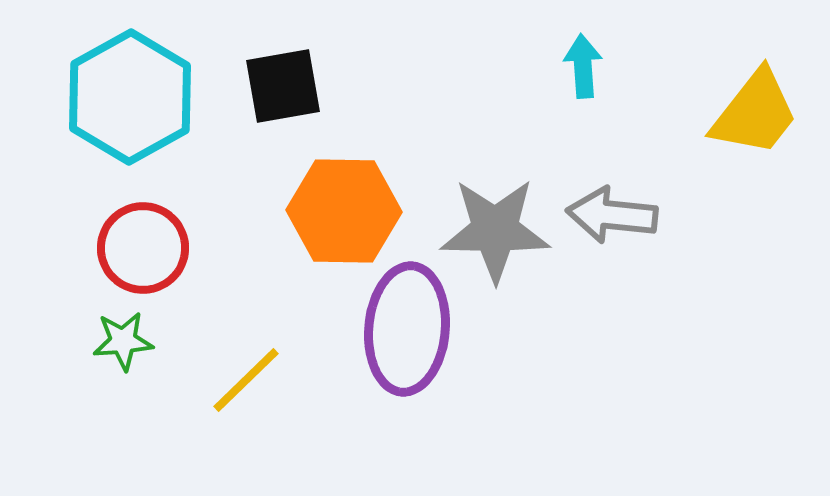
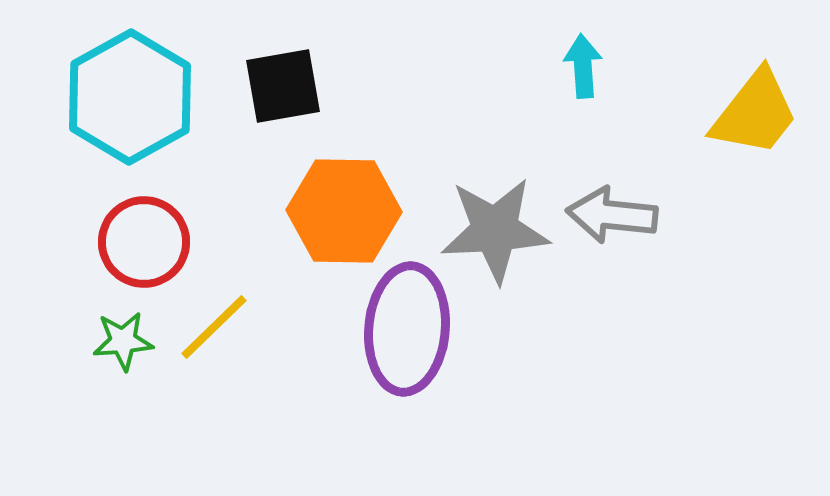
gray star: rotated 4 degrees counterclockwise
red circle: moved 1 px right, 6 px up
yellow line: moved 32 px left, 53 px up
